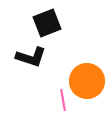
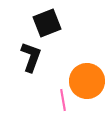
black L-shape: rotated 88 degrees counterclockwise
